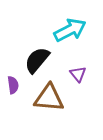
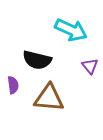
cyan arrow: moved 1 px right; rotated 52 degrees clockwise
black semicircle: rotated 116 degrees counterclockwise
purple triangle: moved 12 px right, 8 px up
